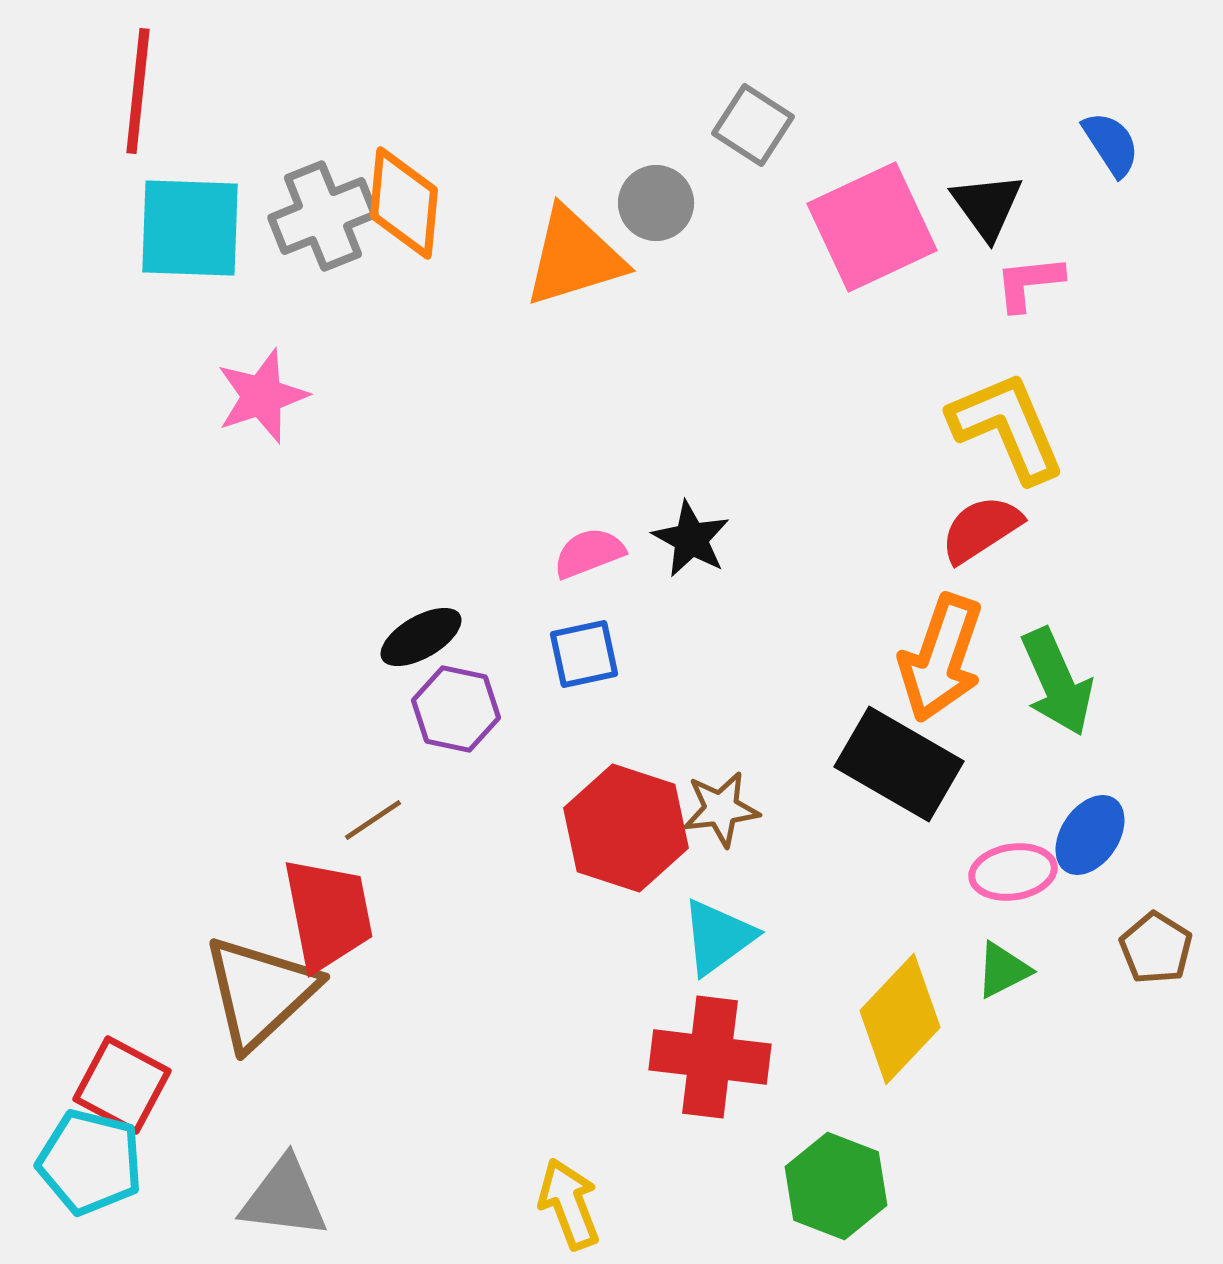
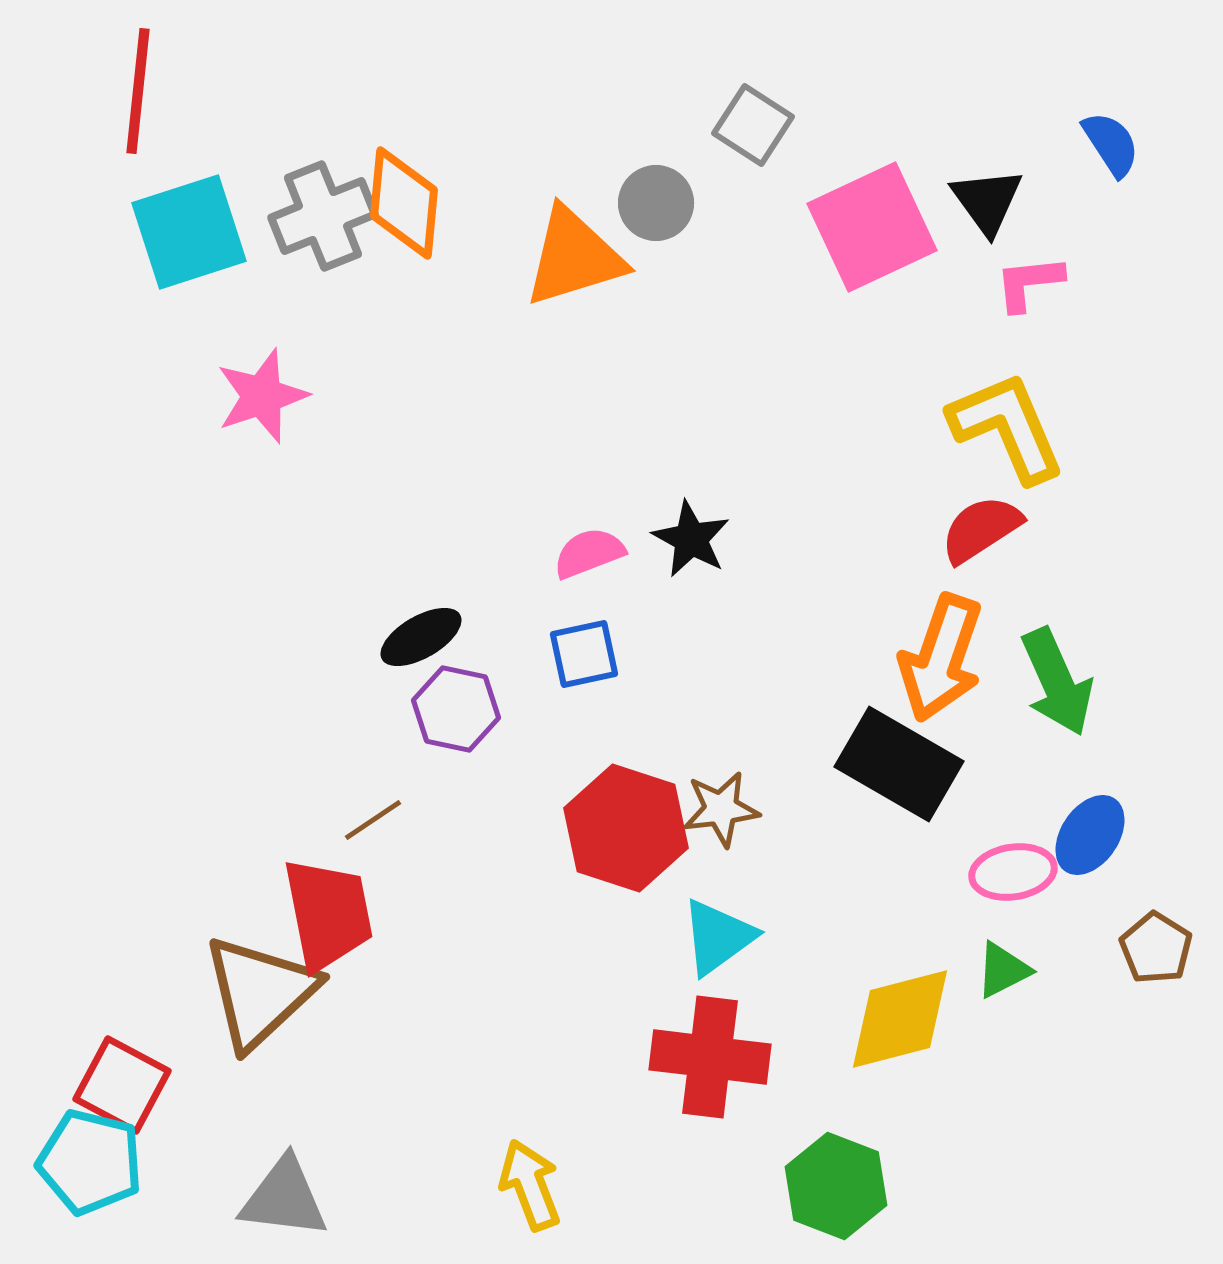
black triangle: moved 5 px up
cyan square: moved 1 px left, 4 px down; rotated 20 degrees counterclockwise
yellow diamond: rotated 32 degrees clockwise
yellow arrow: moved 39 px left, 19 px up
